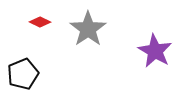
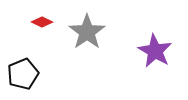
red diamond: moved 2 px right
gray star: moved 1 px left, 3 px down
